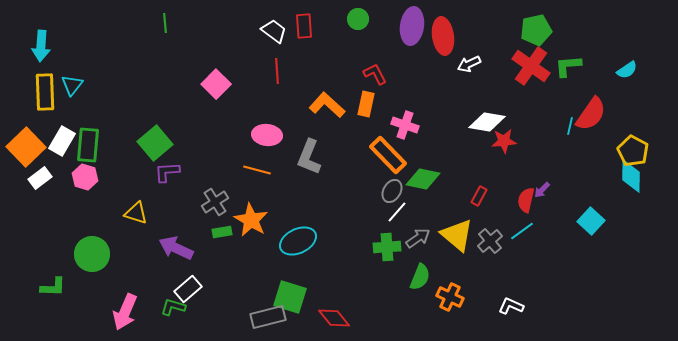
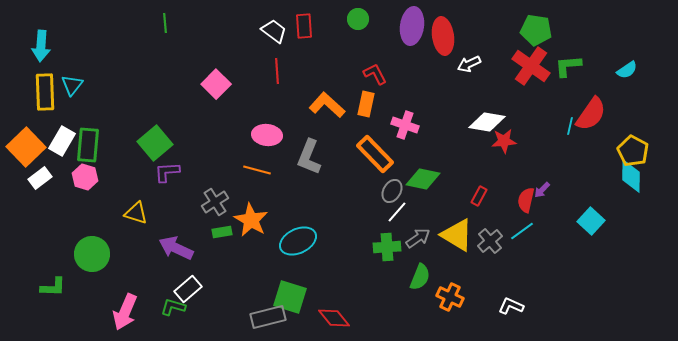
green pentagon at (536, 30): rotated 20 degrees clockwise
orange rectangle at (388, 155): moved 13 px left, 1 px up
yellow triangle at (457, 235): rotated 9 degrees counterclockwise
